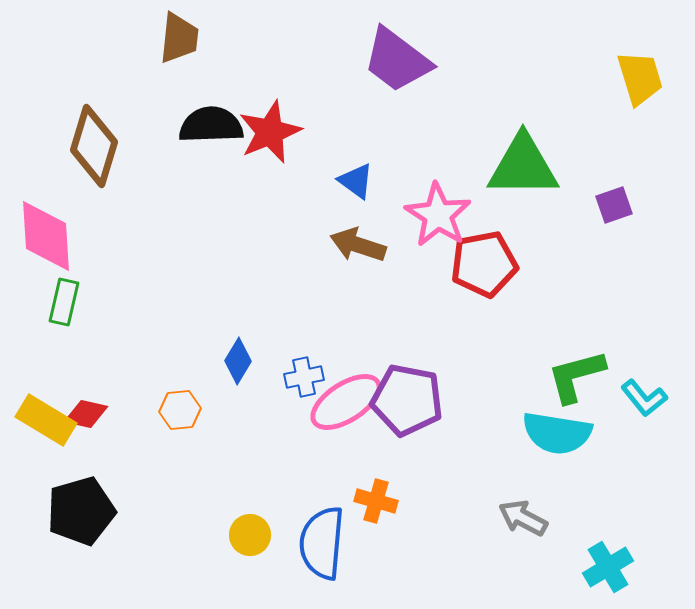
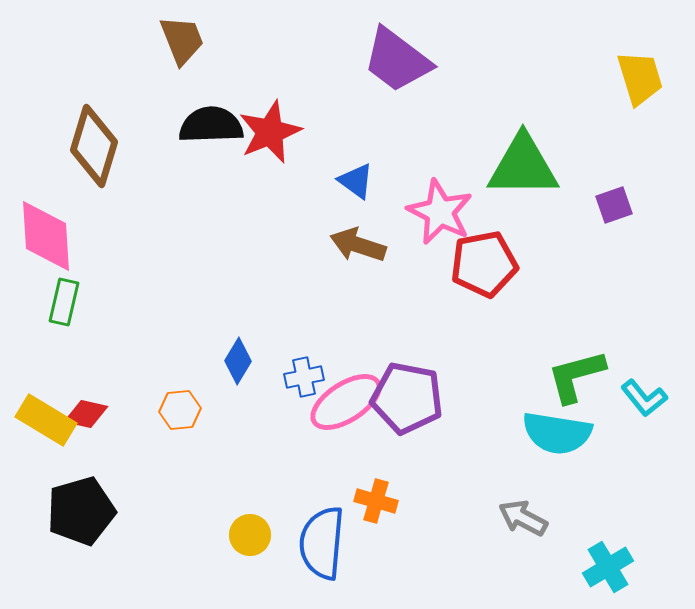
brown trapezoid: moved 3 px right, 2 px down; rotated 28 degrees counterclockwise
pink star: moved 2 px right, 3 px up; rotated 6 degrees counterclockwise
purple pentagon: moved 2 px up
